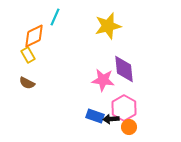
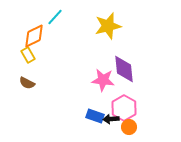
cyan line: rotated 18 degrees clockwise
